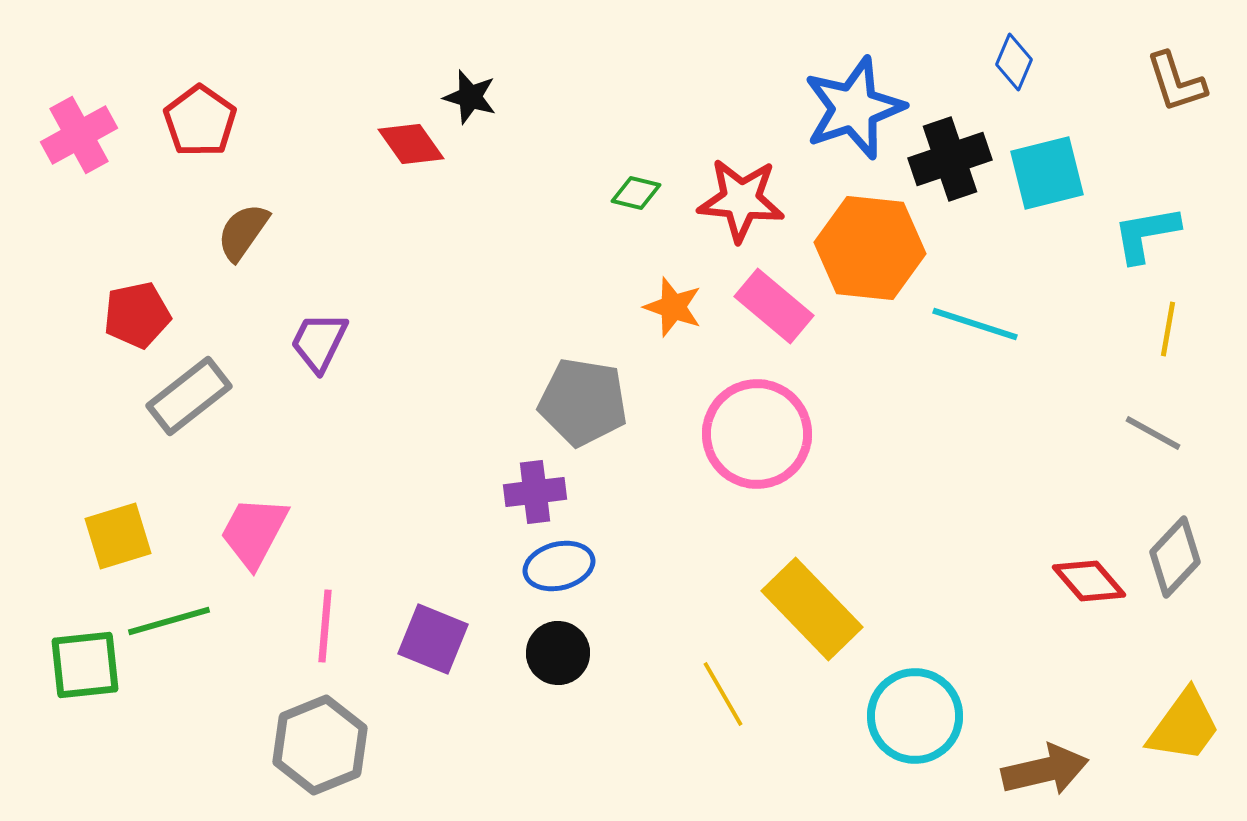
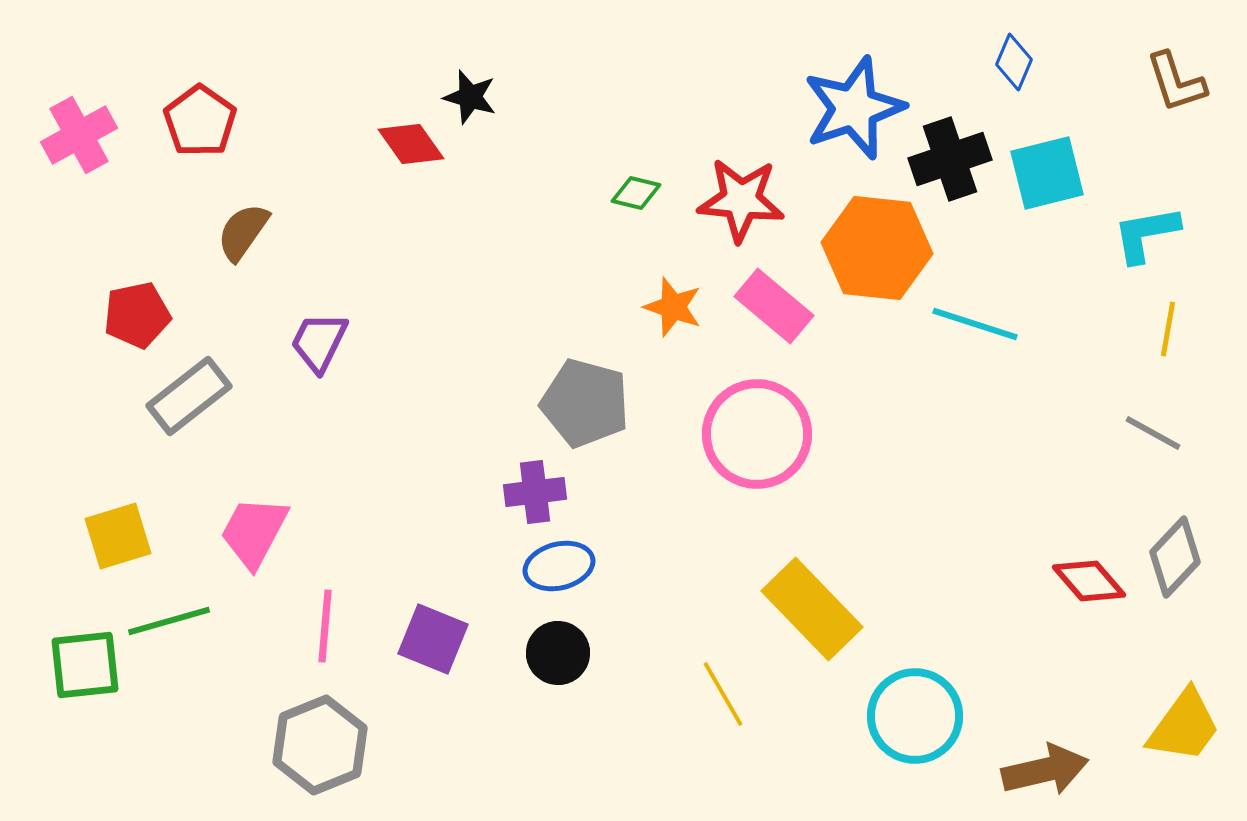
orange hexagon at (870, 248): moved 7 px right
gray pentagon at (583, 402): moved 2 px right, 1 px down; rotated 6 degrees clockwise
